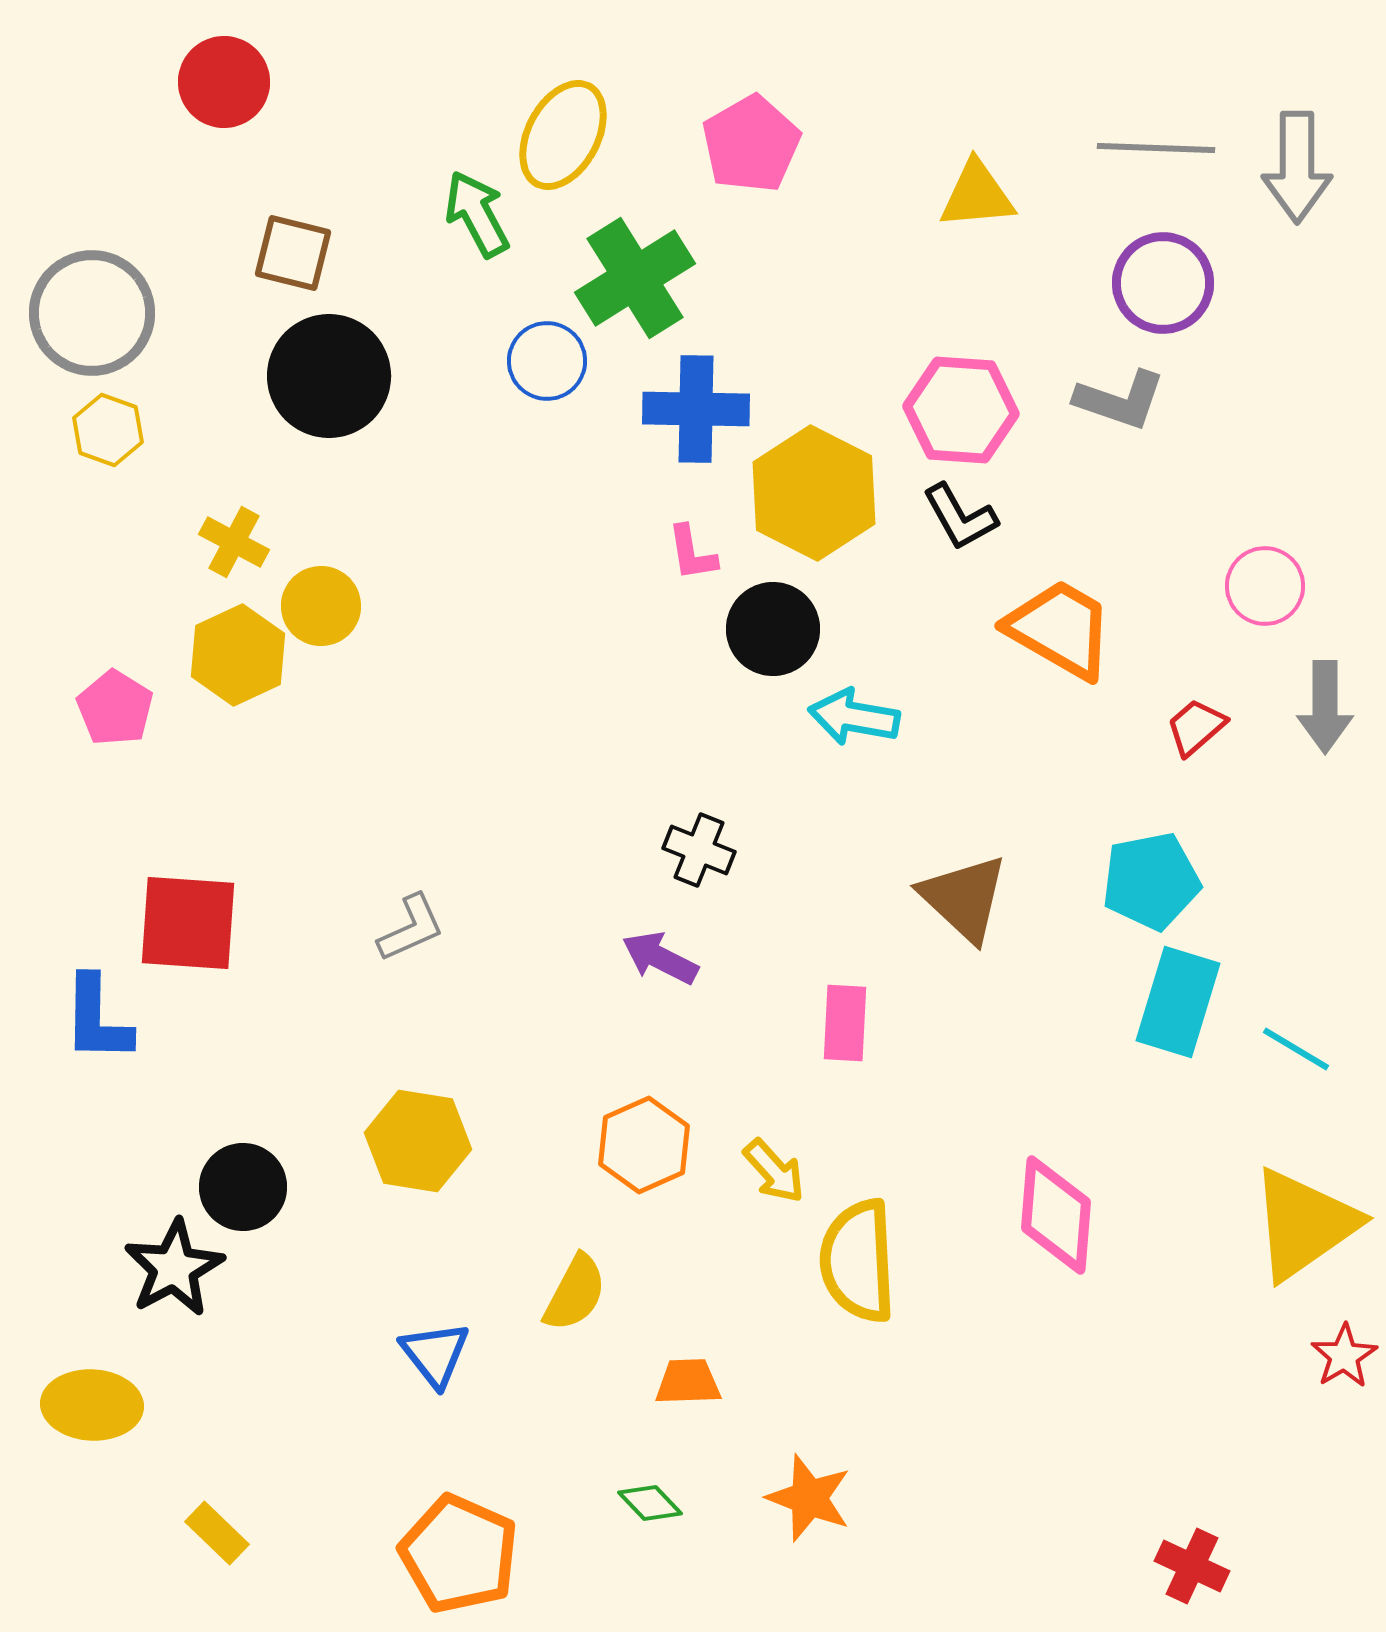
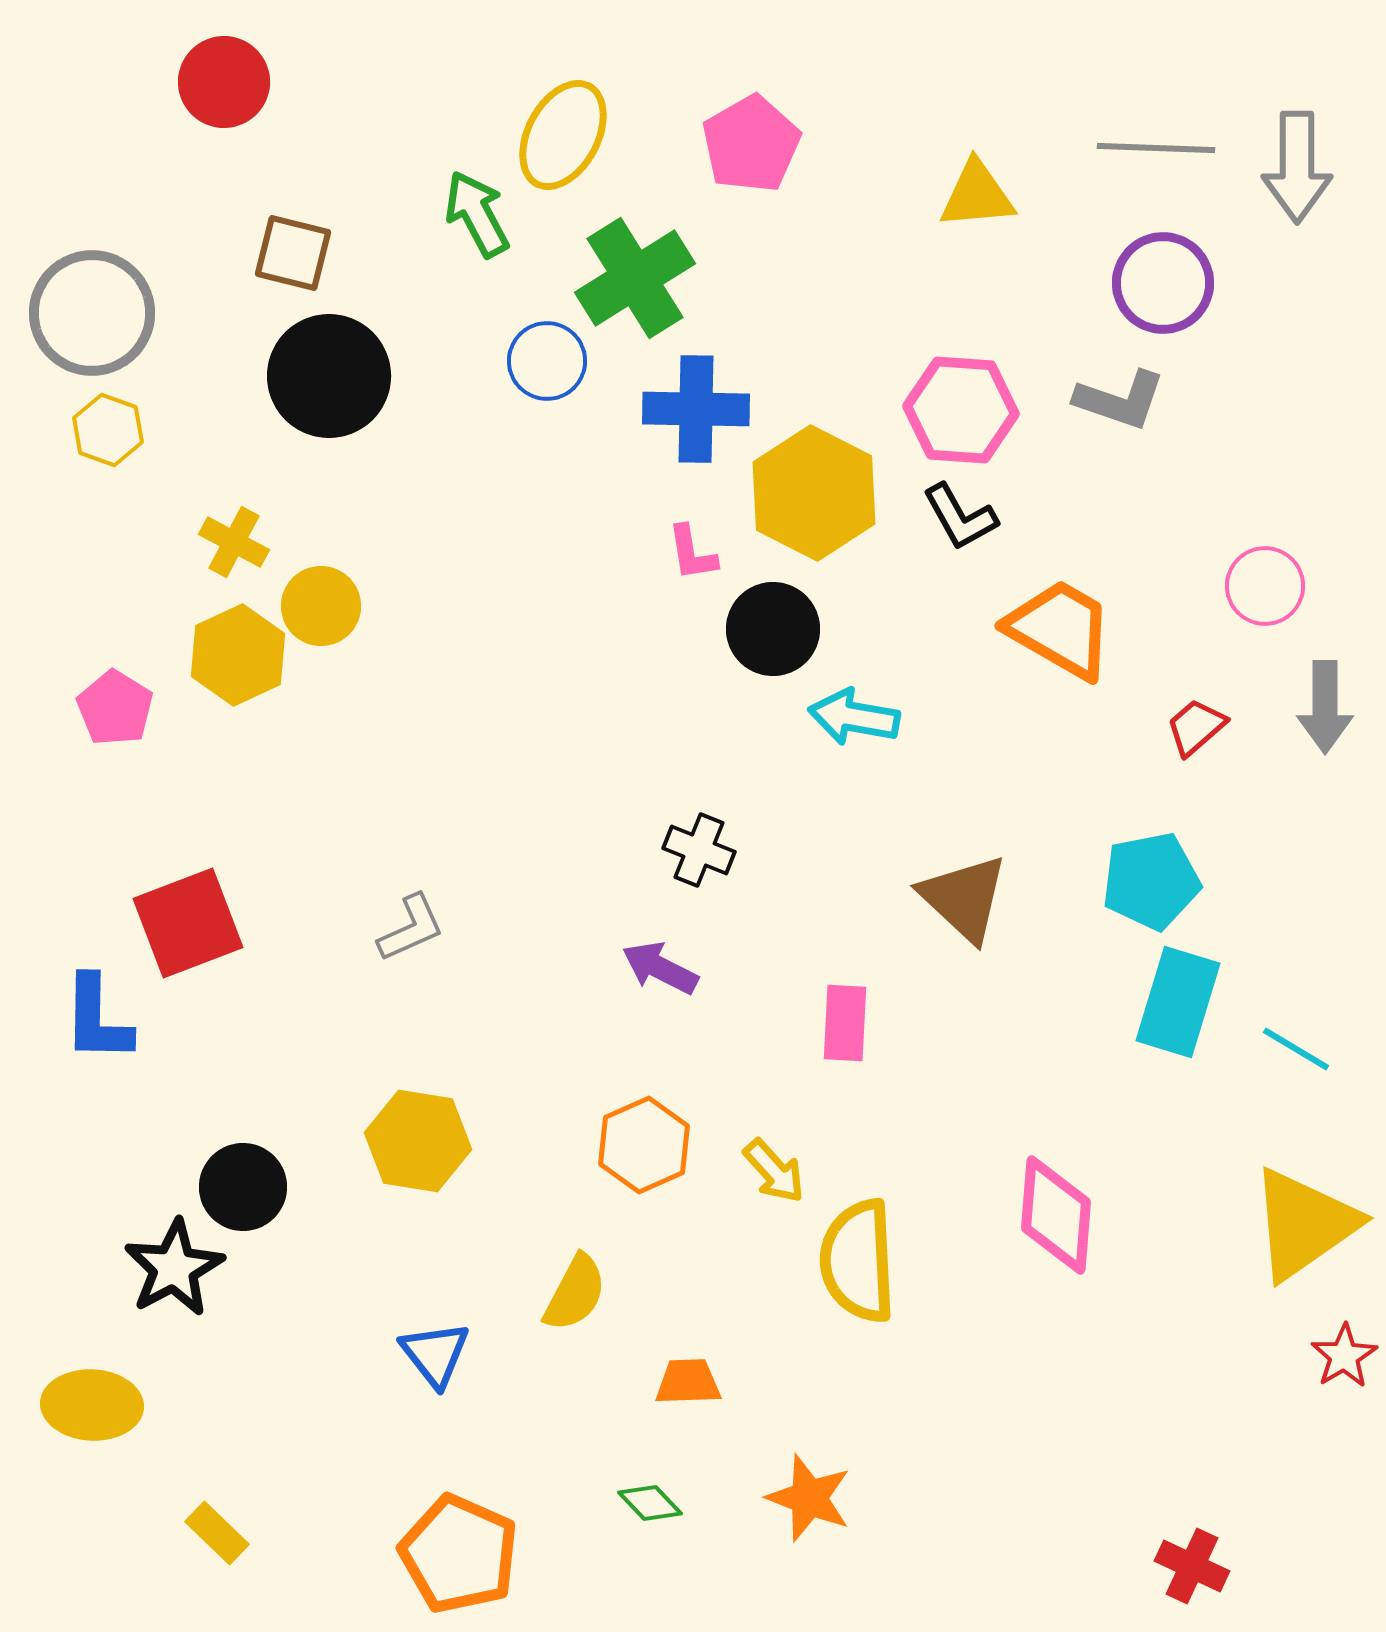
red square at (188, 923): rotated 25 degrees counterclockwise
purple arrow at (660, 958): moved 10 px down
